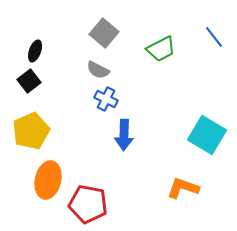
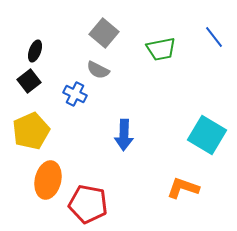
green trapezoid: rotated 16 degrees clockwise
blue cross: moved 31 px left, 5 px up
